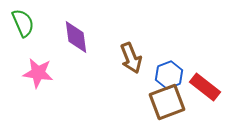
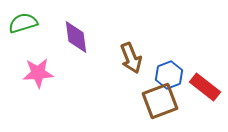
green semicircle: rotated 84 degrees counterclockwise
pink star: rotated 12 degrees counterclockwise
brown square: moved 7 px left, 1 px up
